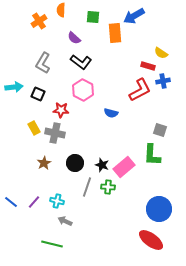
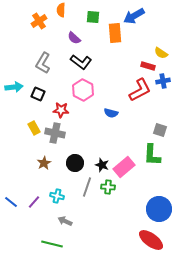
cyan cross: moved 5 px up
